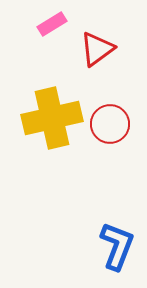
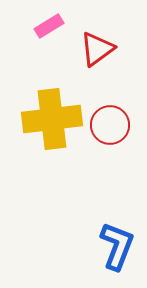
pink rectangle: moved 3 px left, 2 px down
yellow cross: moved 1 px down; rotated 6 degrees clockwise
red circle: moved 1 px down
